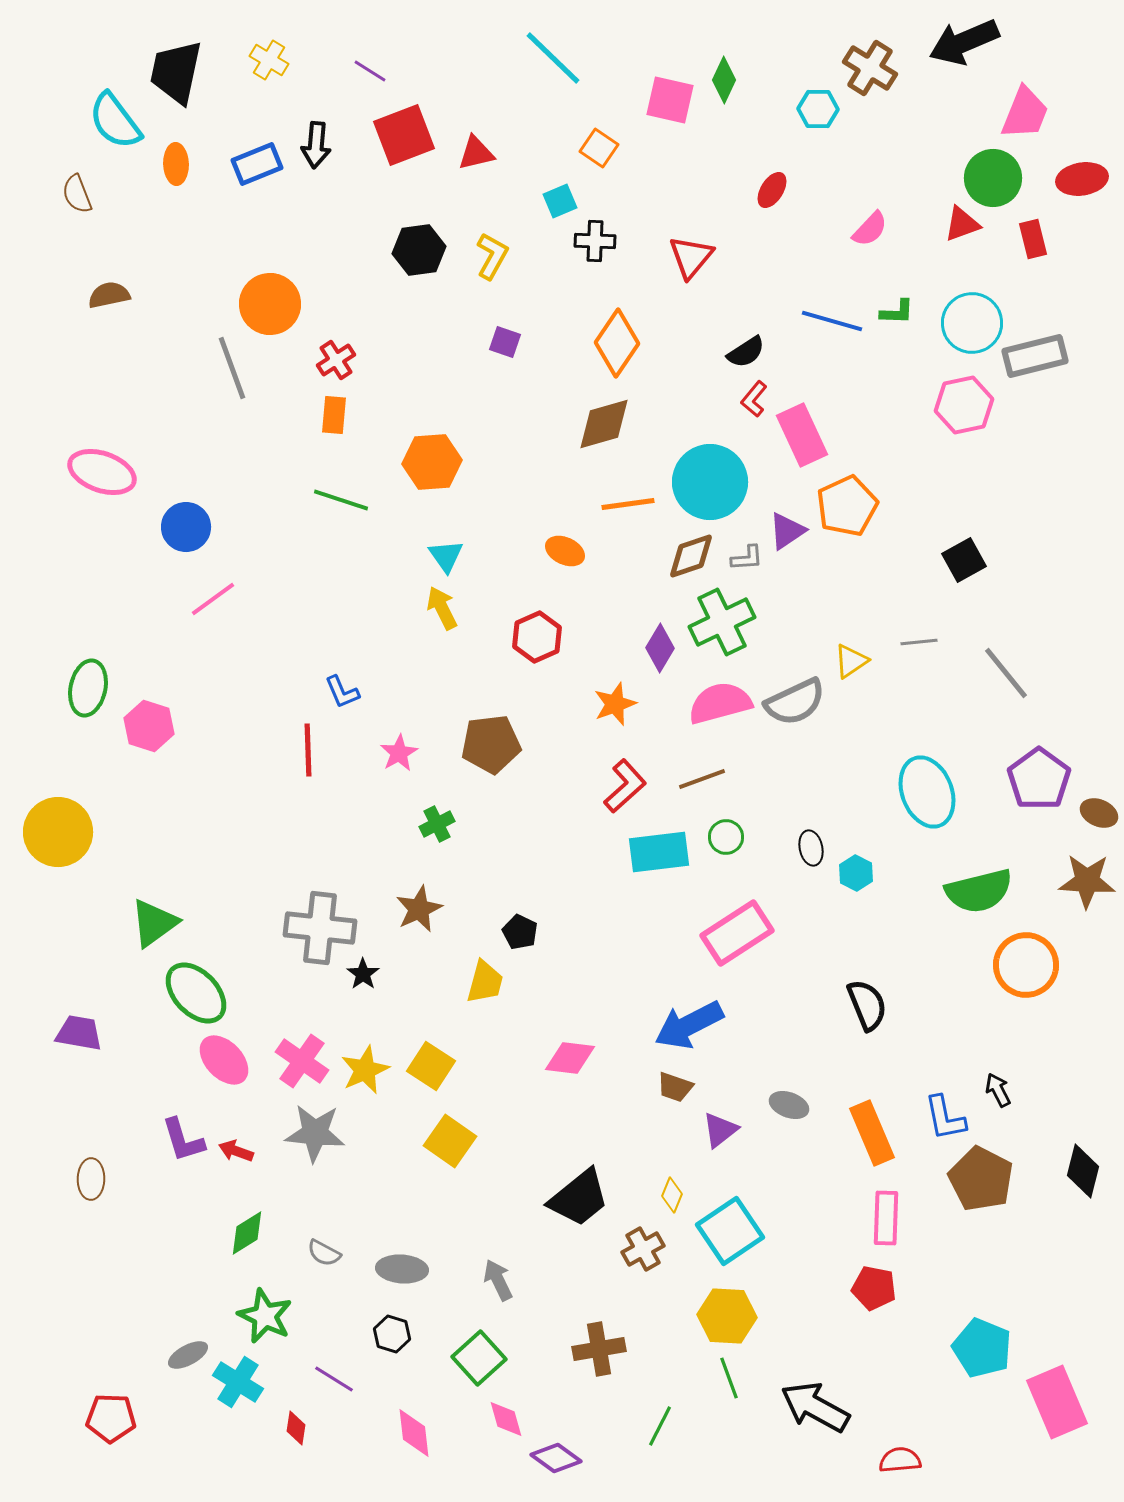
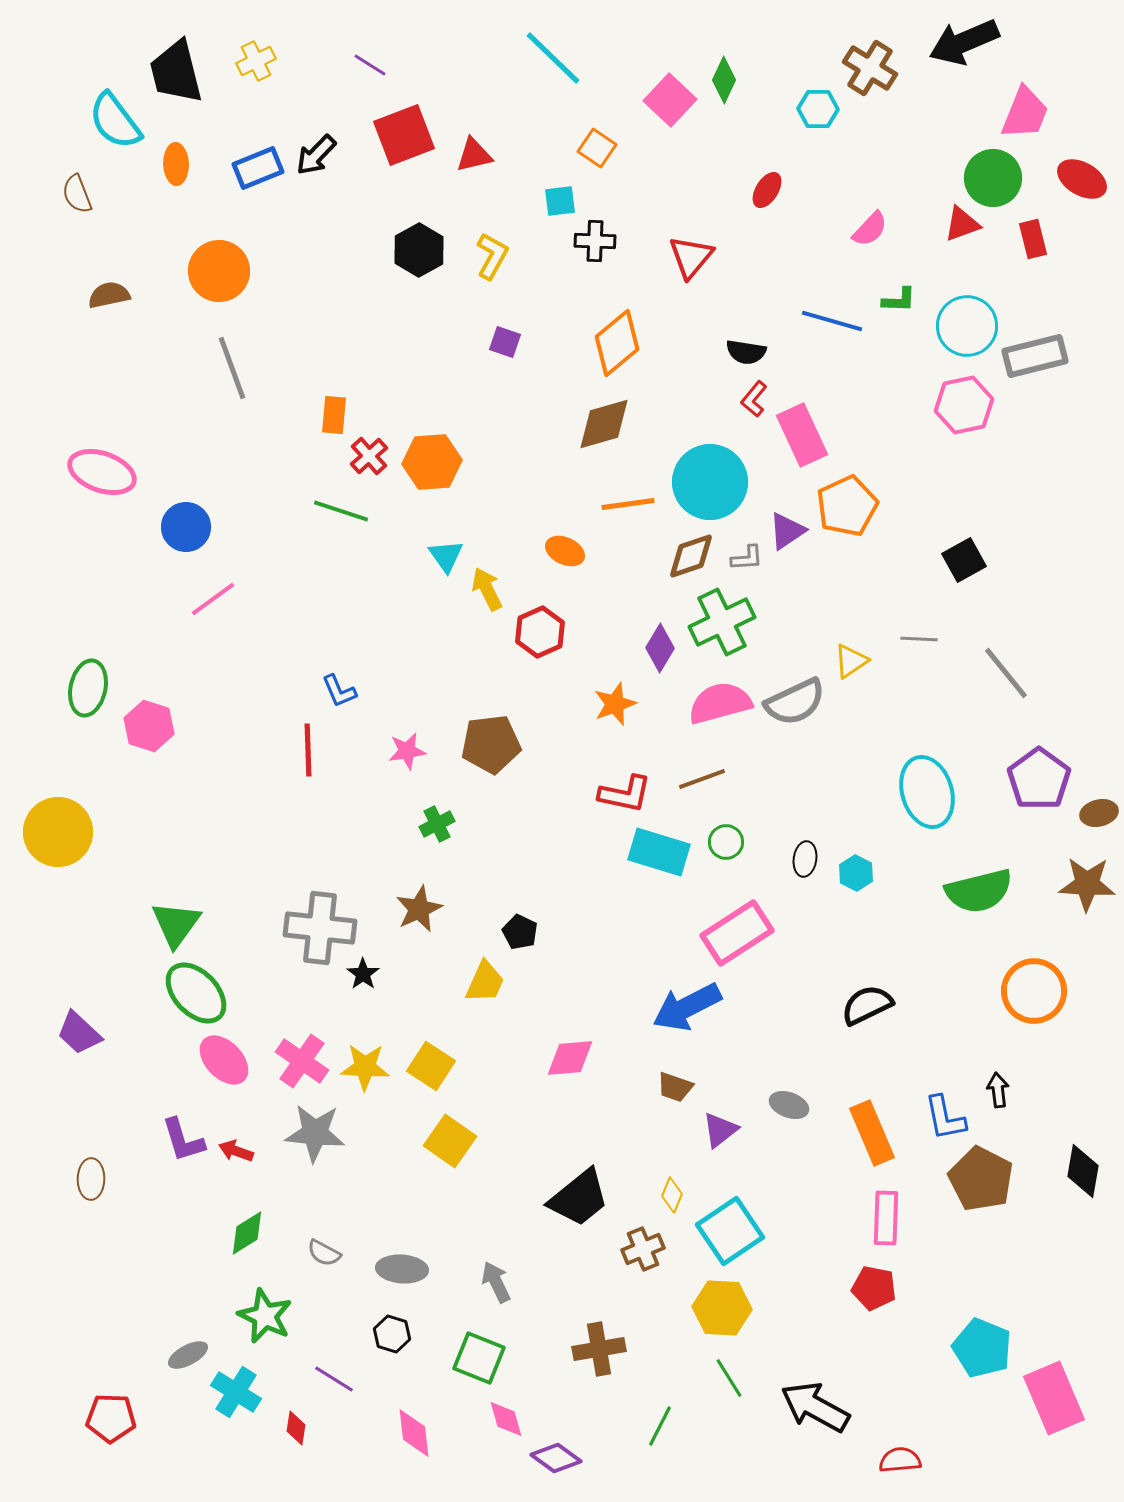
yellow cross at (269, 60): moved 13 px left, 1 px down; rotated 33 degrees clockwise
purple line at (370, 71): moved 6 px up
black trapezoid at (176, 72): rotated 26 degrees counterclockwise
pink square at (670, 100): rotated 30 degrees clockwise
black arrow at (316, 145): moved 10 px down; rotated 39 degrees clockwise
orange square at (599, 148): moved 2 px left
red triangle at (476, 153): moved 2 px left, 2 px down
blue rectangle at (257, 164): moved 1 px right, 4 px down
red ellipse at (1082, 179): rotated 39 degrees clockwise
red ellipse at (772, 190): moved 5 px left
cyan square at (560, 201): rotated 16 degrees clockwise
black hexagon at (419, 250): rotated 21 degrees counterclockwise
orange circle at (270, 304): moved 51 px left, 33 px up
green L-shape at (897, 312): moved 2 px right, 12 px up
cyan circle at (972, 323): moved 5 px left, 3 px down
orange diamond at (617, 343): rotated 16 degrees clockwise
black semicircle at (746, 352): rotated 42 degrees clockwise
red cross at (336, 360): moved 33 px right, 96 px down; rotated 9 degrees counterclockwise
green line at (341, 500): moved 11 px down
yellow arrow at (442, 608): moved 45 px right, 19 px up
red hexagon at (537, 637): moved 3 px right, 5 px up
gray line at (919, 642): moved 3 px up; rotated 9 degrees clockwise
blue L-shape at (342, 692): moved 3 px left, 1 px up
pink star at (399, 753): moved 8 px right, 2 px up; rotated 21 degrees clockwise
red L-shape at (625, 786): moved 8 px down; rotated 54 degrees clockwise
cyan ellipse at (927, 792): rotated 4 degrees clockwise
brown ellipse at (1099, 813): rotated 36 degrees counterclockwise
green circle at (726, 837): moved 5 px down
black ellipse at (811, 848): moved 6 px left, 11 px down; rotated 20 degrees clockwise
cyan rectangle at (659, 852): rotated 24 degrees clockwise
brown star at (1087, 881): moved 3 px down
green triangle at (154, 923): moved 22 px right, 1 px down; rotated 18 degrees counterclockwise
orange circle at (1026, 965): moved 8 px right, 26 px down
yellow trapezoid at (485, 982): rotated 9 degrees clockwise
black semicircle at (867, 1005): rotated 94 degrees counterclockwise
blue arrow at (689, 1025): moved 2 px left, 18 px up
purple trapezoid at (79, 1033): rotated 147 degrees counterclockwise
pink diamond at (570, 1058): rotated 12 degrees counterclockwise
yellow star at (365, 1070): moved 3 px up; rotated 27 degrees clockwise
black arrow at (998, 1090): rotated 20 degrees clockwise
black diamond at (1083, 1171): rotated 4 degrees counterclockwise
brown cross at (643, 1249): rotated 6 degrees clockwise
gray arrow at (498, 1280): moved 2 px left, 2 px down
yellow hexagon at (727, 1316): moved 5 px left, 8 px up
green square at (479, 1358): rotated 26 degrees counterclockwise
green line at (729, 1378): rotated 12 degrees counterclockwise
cyan cross at (238, 1382): moved 2 px left, 10 px down
pink rectangle at (1057, 1402): moved 3 px left, 4 px up
